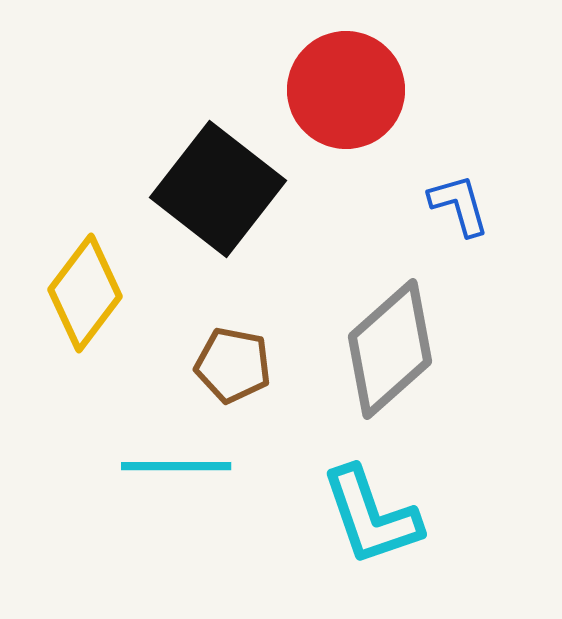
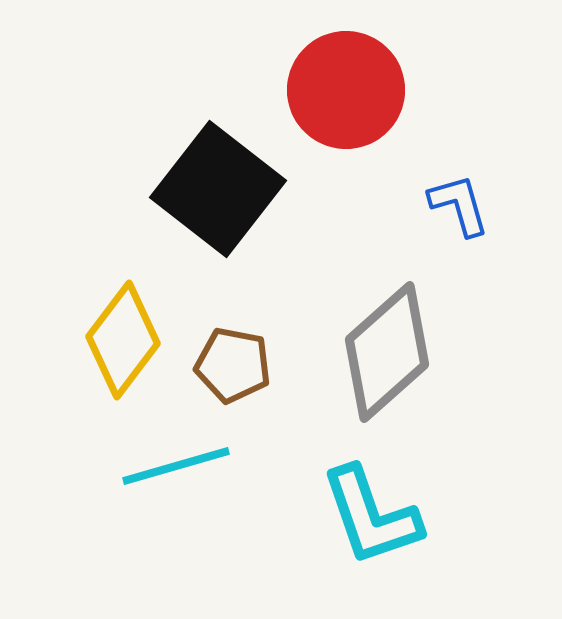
yellow diamond: moved 38 px right, 47 px down
gray diamond: moved 3 px left, 3 px down
cyan line: rotated 16 degrees counterclockwise
